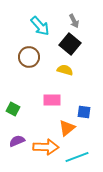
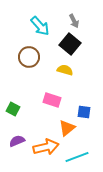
pink rectangle: rotated 18 degrees clockwise
orange arrow: rotated 15 degrees counterclockwise
